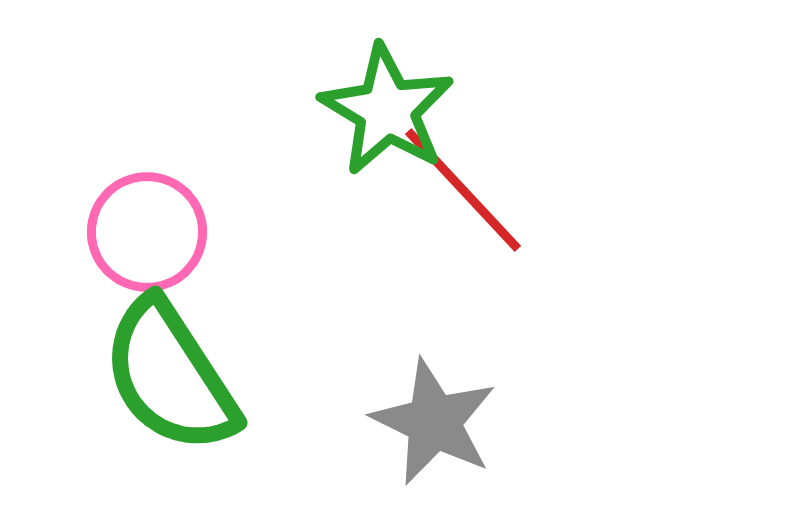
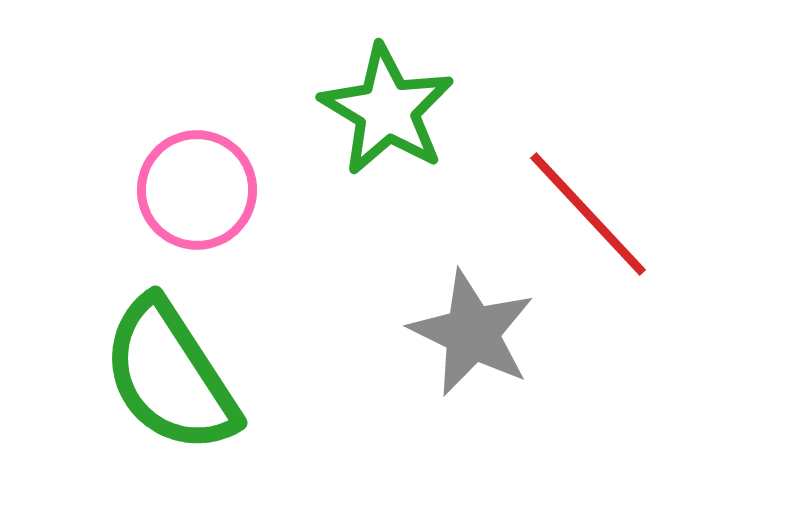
red line: moved 125 px right, 24 px down
pink circle: moved 50 px right, 42 px up
gray star: moved 38 px right, 89 px up
